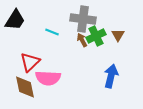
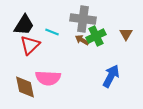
black trapezoid: moved 9 px right, 5 px down
brown triangle: moved 8 px right, 1 px up
brown arrow: rotated 32 degrees counterclockwise
red triangle: moved 17 px up
blue arrow: rotated 15 degrees clockwise
